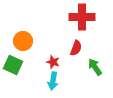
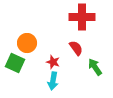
orange circle: moved 4 px right, 2 px down
red semicircle: rotated 56 degrees counterclockwise
green square: moved 2 px right, 2 px up
